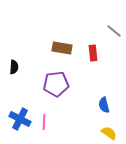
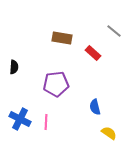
brown rectangle: moved 10 px up
red rectangle: rotated 42 degrees counterclockwise
blue semicircle: moved 9 px left, 2 px down
pink line: moved 2 px right
